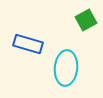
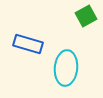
green square: moved 4 px up
